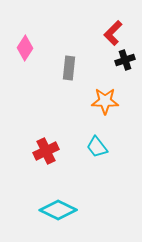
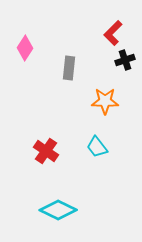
red cross: rotated 30 degrees counterclockwise
